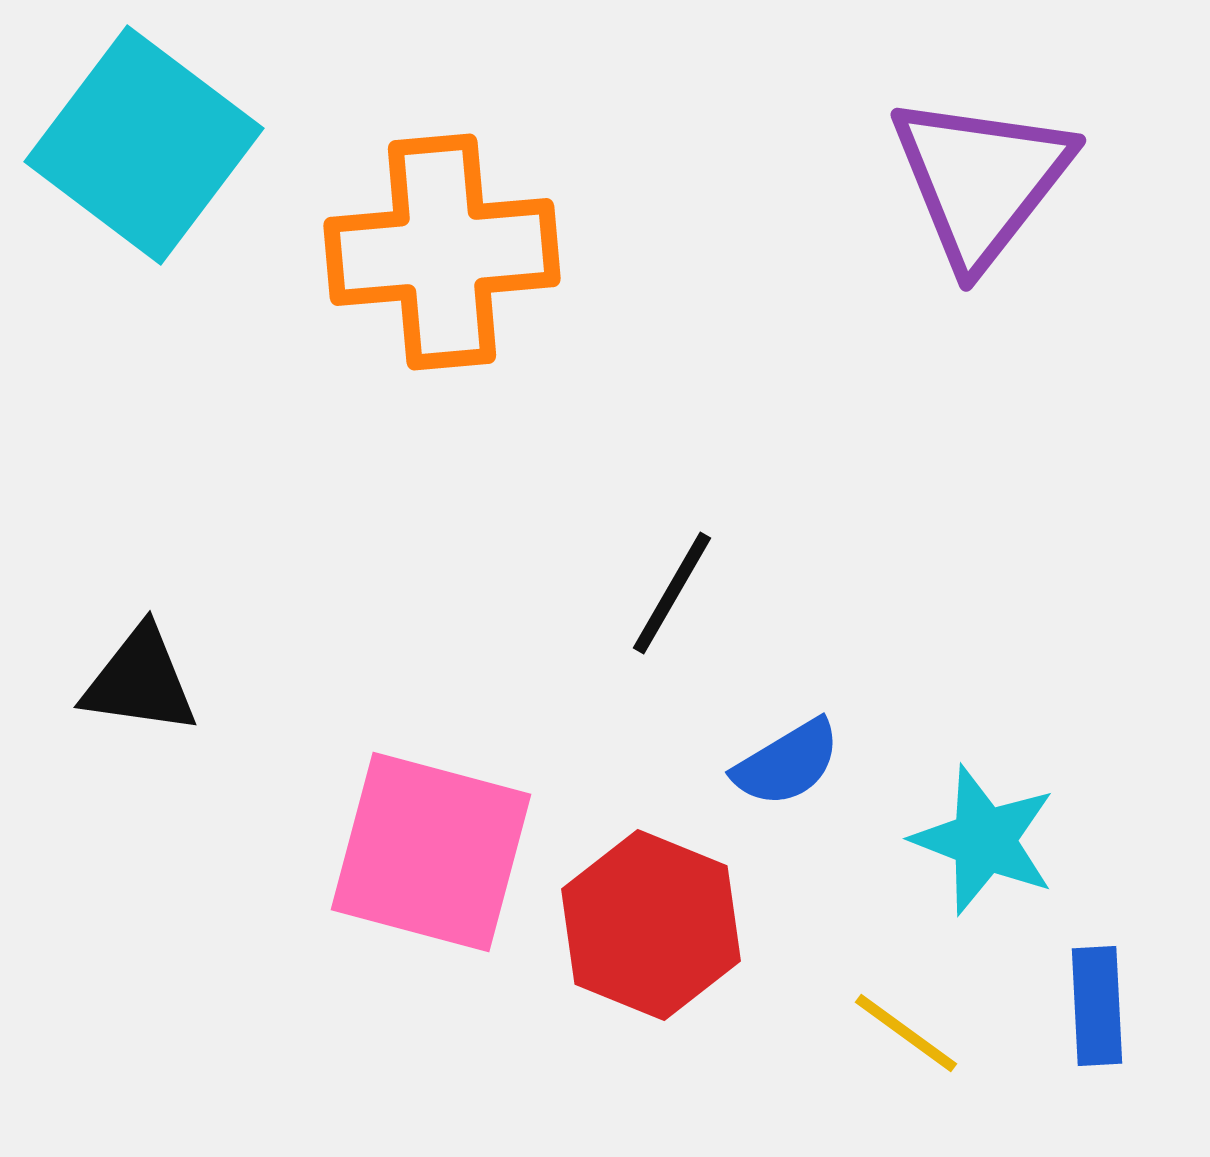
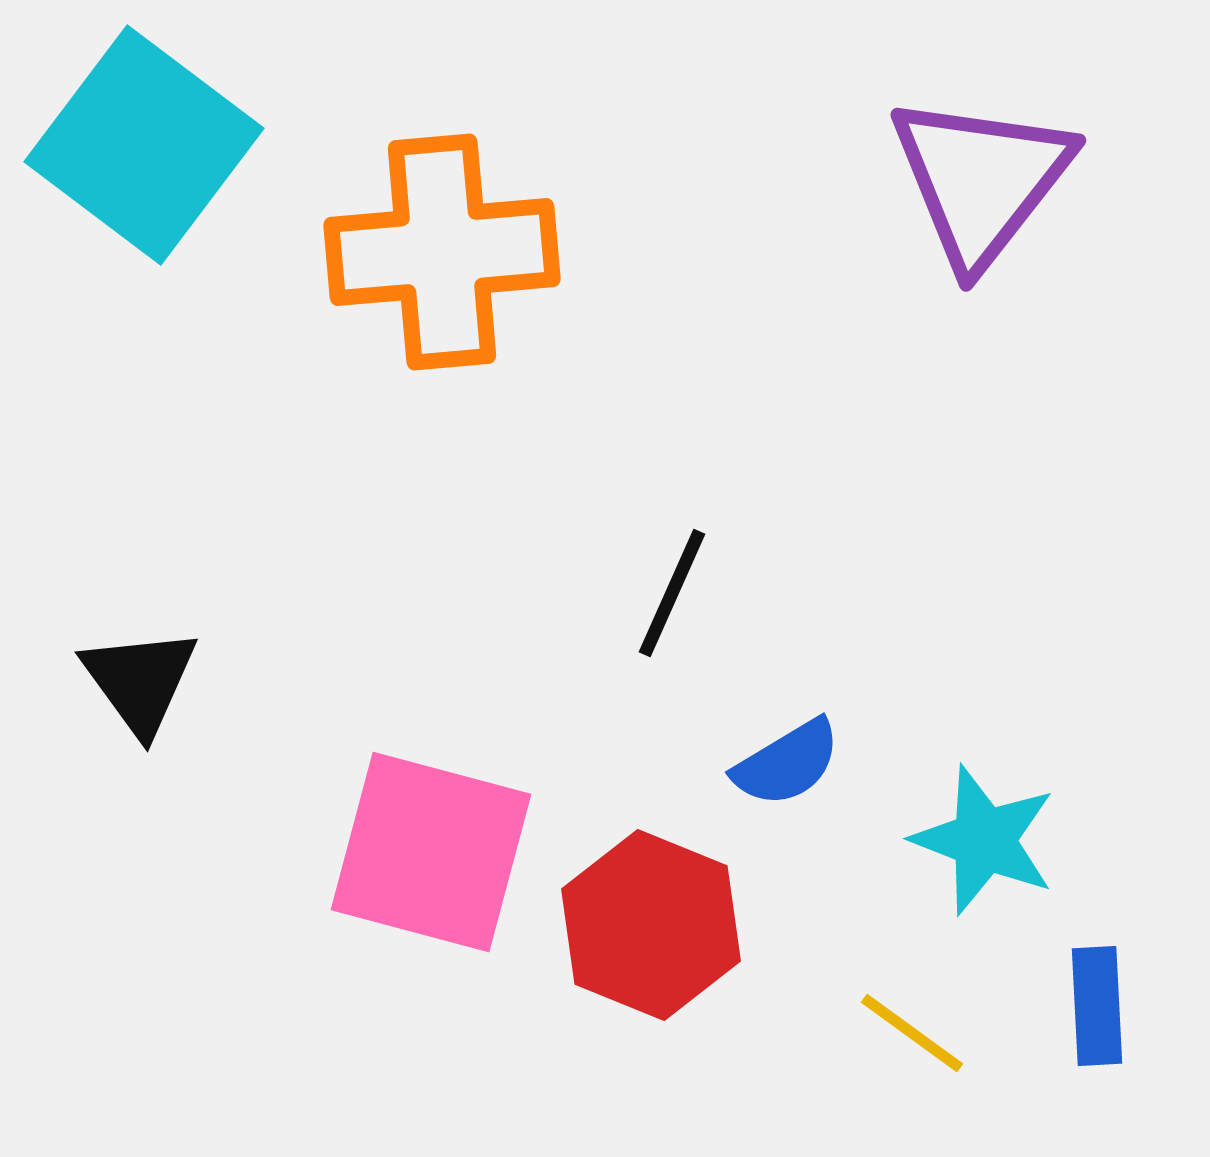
black line: rotated 6 degrees counterclockwise
black triangle: rotated 46 degrees clockwise
yellow line: moved 6 px right
